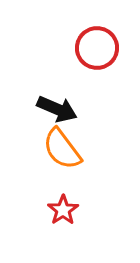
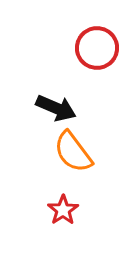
black arrow: moved 1 px left, 1 px up
orange semicircle: moved 11 px right, 3 px down
